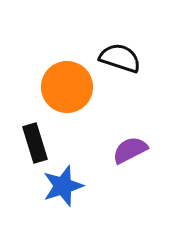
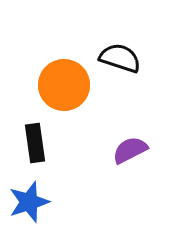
orange circle: moved 3 px left, 2 px up
black rectangle: rotated 9 degrees clockwise
blue star: moved 34 px left, 16 px down
